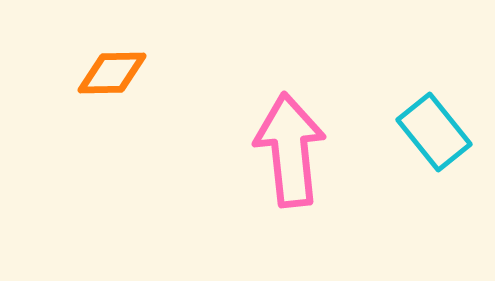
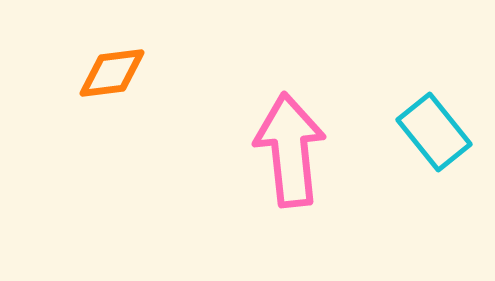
orange diamond: rotated 6 degrees counterclockwise
